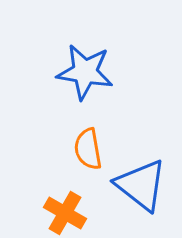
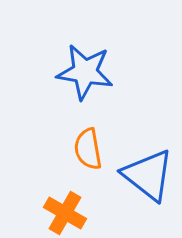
blue triangle: moved 7 px right, 10 px up
